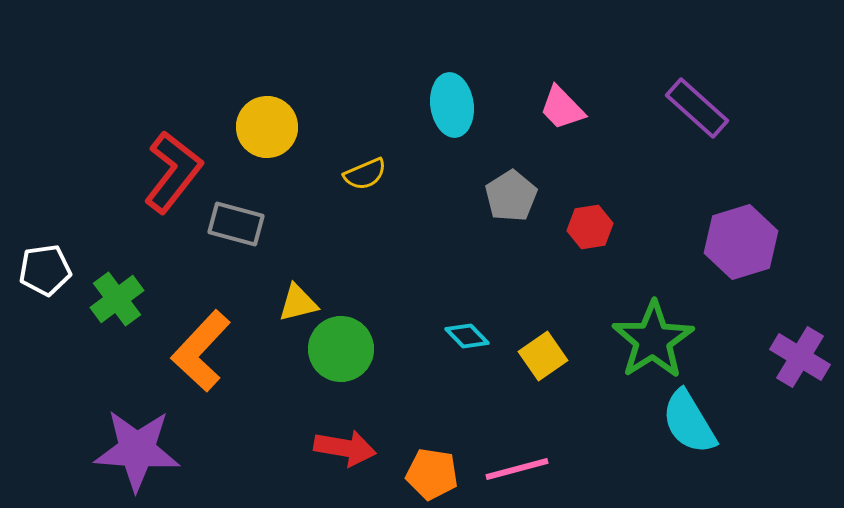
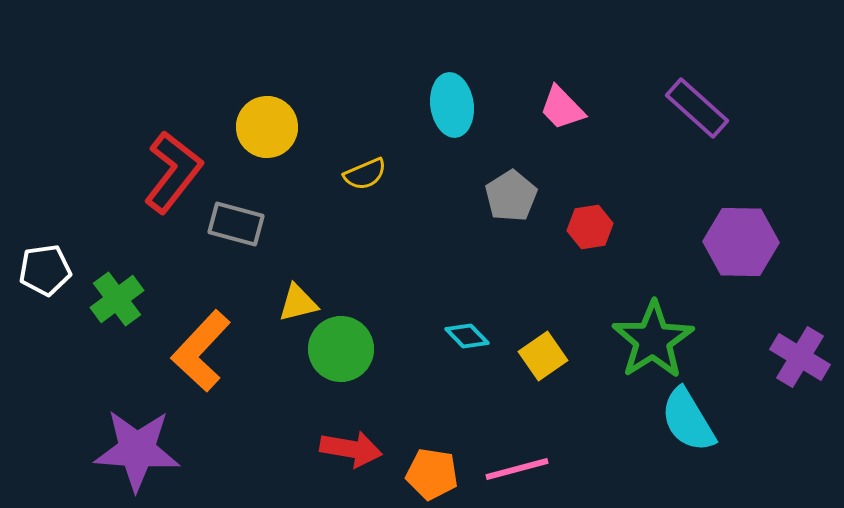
purple hexagon: rotated 18 degrees clockwise
cyan semicircle: moved 1 px left, 2 px up
red arrow: moved 6 px right, 1 px down
